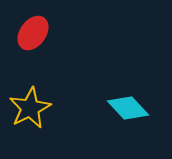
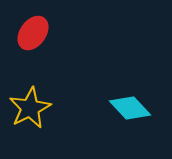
cyan diamond: moved 2 px right
